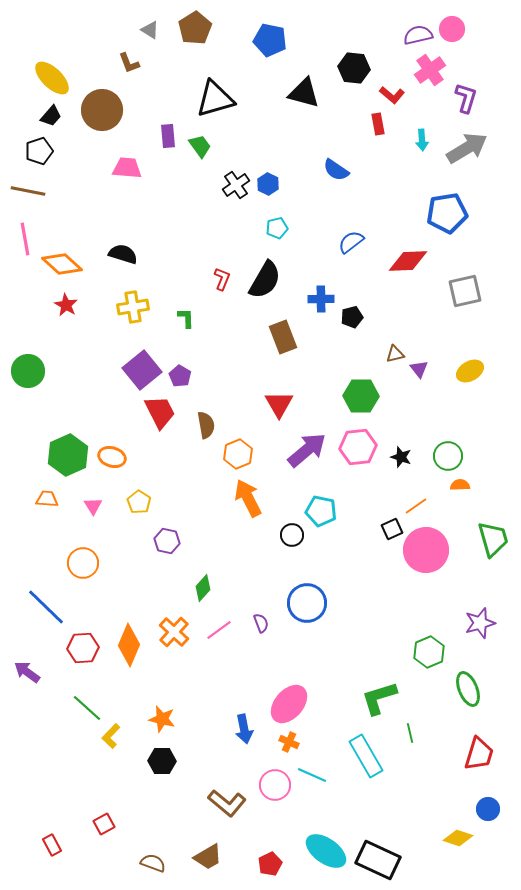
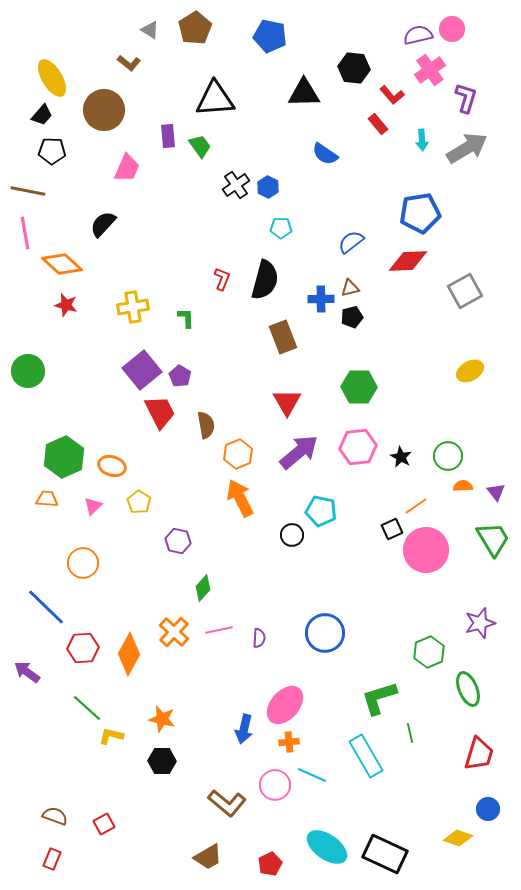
blue pentagon at (270, 40): moved 4 px up
brown L-shape at (129, 63): rotated 30 degrees counterclockwise
yellow ellipse at (52, 78): rotated 15 degrees clockwise
black triangle at (304, 93): rotated 16 degrees counterclockwise
red L-shape at (392, 95): rotated 10 degrees clockwise
black triangle at (215, 99): rotated 12 degrees clockwise
brown circle at (102, 110): moved 2 px right
black trapezoid at (51, 116): moved 9 px left, 1 px up
red rectangle at (378, 124): rotated 30 degrees counterclockwise
black pentagon at (39, 151): moved 13 px right; rotated 20 degrees clockwise
pink trapezoid at (127, 168): rotated 108 degrees clockwise
blue semicircle at (336, 170): moved 11 px left, 16 px up
blue hexagon at (268, 184): moved 3 px down
blue pentagon at (447, 213): moved 27 px left
cyan pentagon at (277, 228): moved 4 px right; rotated 15 degrees clockwise
pink line at (25, 239): moved 6 px up
black semicircle at (123, 254): moved 20 px left, 30 px up; rotated 64 degrees counterclockwise
black semicircle at (265, 280): rotated 15 degrees counterclockwise
gray square at (465, 291): rotated 16 degrees counterclockwise
red star at (66, 305): rotated 15 degrees counterclockwise
brown triangle at (395, 354): moved 45 px left, 66 px up
purple triangle at (419, 369): moved 77 px right, 123 px down
green hexagon at (361, 396): moved 2 px left, 9 px up
red triangle at (279, 404): moved 8 px right, 2 px up
purple arrow at (307, 450): moved 8 px left, 2 px down
green hexagon at (68, 455): moved 4 px left, 2 px down
orange ellipse at (112, 457): moved 9 px down
black star at (401, 457): rotated 10 degrees clockwise
orange semicircle at (460, 485): moved 3 px right, 1 px down
orange arrow at (248, 498): moved 8 px left
pink triangle at (93, 506): rotated 18 degrees clockwise
green trapezoid at (493, 539): rotated 15 degrees counterclockwise
purple hexagon at (167, 541): moved 11 px right
blue circle at (307, 603): moved 18 px right, 30 px down
purple semicircle at (261, 623): moved 2 px left, 15 px down; rotated 24 degrees clockwise
pink line at (219, 630): rotated 24 degrees clockwise
orange diamond at (129, 645): moved 9 px down; rotated 6 degrees clockwise
pink ellipse at (289, 704): moved 4 px left, 1 px down
blue arrow at (244, 729): rotated 24 degrees clockwise
yellow L-shape at (111, 736): rotated 60 degrees clockwise
orange cross at (289, 742): rotated 30 degrees counterclockwise
red rectangle at (52, 845): moved 14 px down; rotated 50 degrees clockwise
cyan ellipse at (326, 851): moved 1 px right, 4 px up
black rectangle at (378, 860): moved 7 px right, 6 px up
brown semicircle at (153, 863): moved 98 px left, 47 px up
